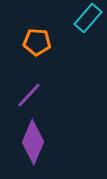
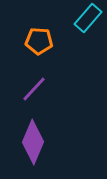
orange pentagon: moved 2 px right, 1 px up
purple line: moved 5 px right, 6 px up
